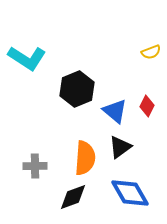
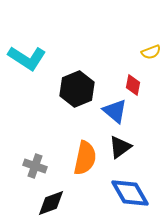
red diamond: moved 14 px left, 21 px up; rotated 15 degrees counterclockwise
orange semicircle: rotated 8 degrees clockwise
gray cross: rotated 20 degrees clockwise
black diamond: moved 22 px left, 6 px down
